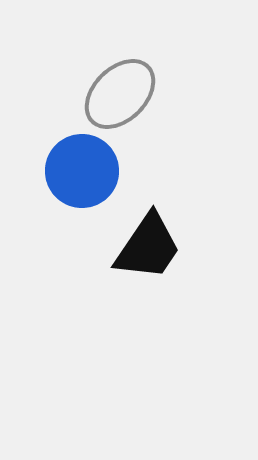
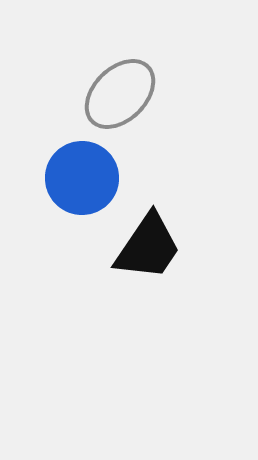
blue circle: moved 7 px down
